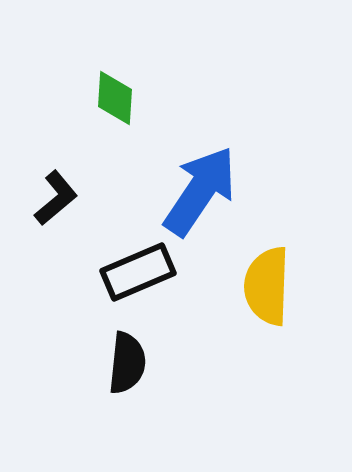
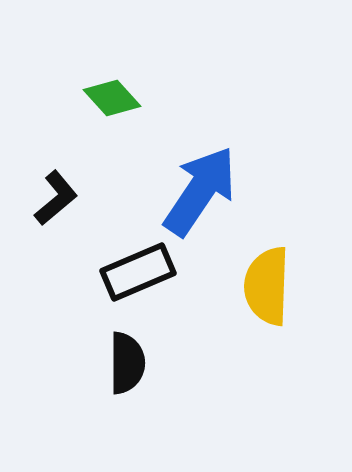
green diamond: moved 3 px left; rotated 46 degrees counterclockwise
black semicircle: rotated 6 degrees counterclockwise
